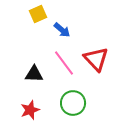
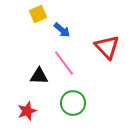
red triangle: moved 11 px right, 12 px up
black triangle: moved 5 px right, 2 px down
red star: moved 3 px left, 1 px down
